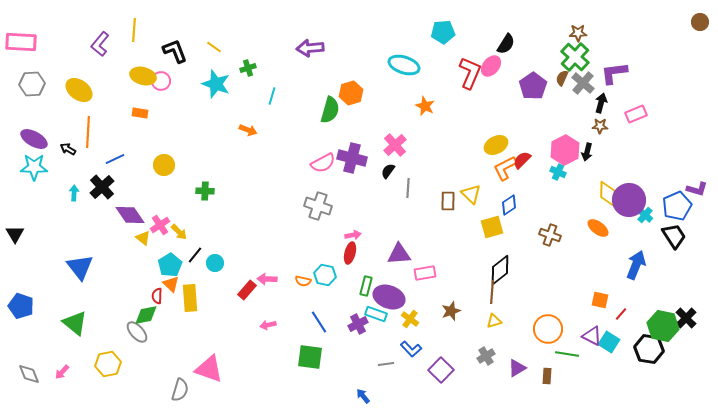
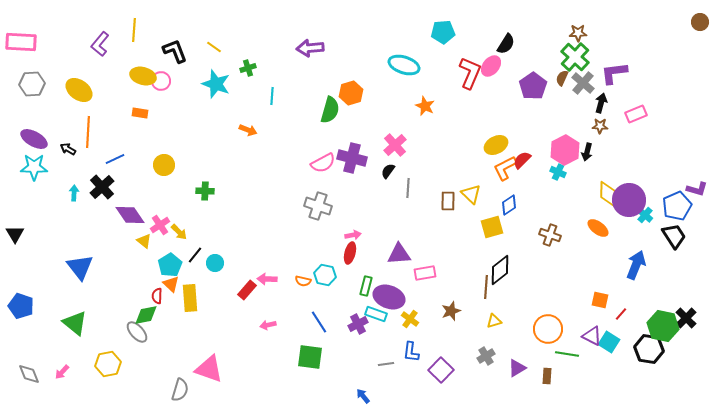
cyan line at (272, 96): rotated 12 degrees counterclockwise
yellow triangle at (143, 238): moved 1 px right, 3 px down
brown line at (492, 292): moved 6 px left, 5 px up
blue L-shape at (411, 349): moved 3 px down; rotated 50 degrees clockwise
